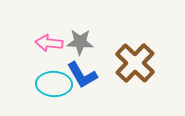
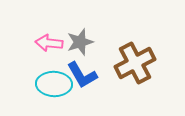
gray star: rotated 20 degrees counterclockwise
brown cross: rotated 18 degrees clockwise
